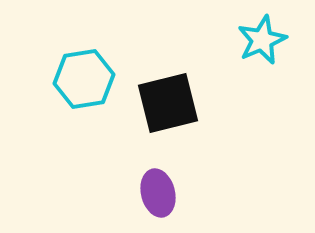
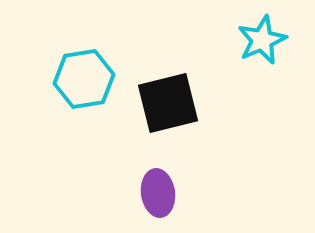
purple ellipse: rotated 6 degrees clockwise
